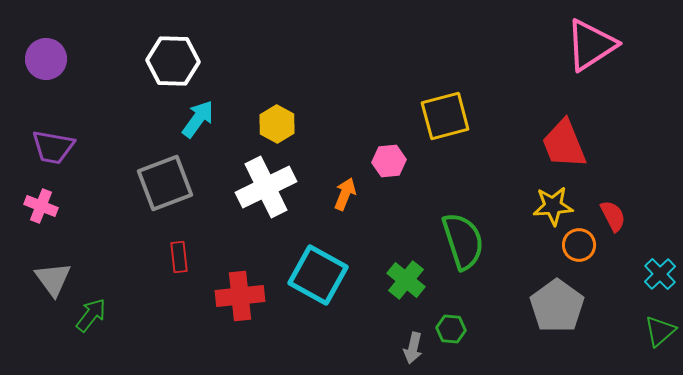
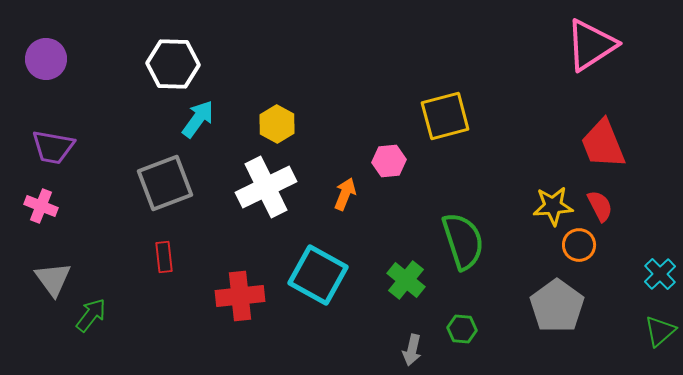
white hexagon: moved 3 px down
red trapezoid: moved 39 px right
red semicircle: moved 13 px left, 10 px up
red rectangle: moved 15 px left
green hexagon: moved 11 px right
gray arrow: moved 1 px left, 2 px down
